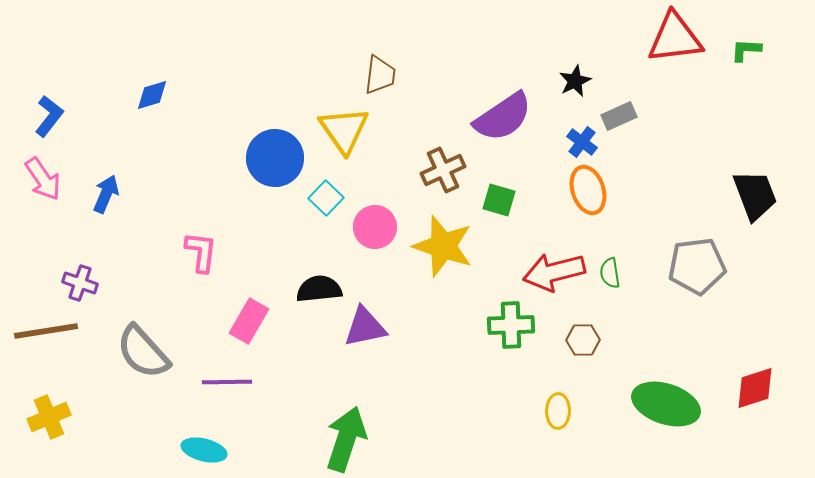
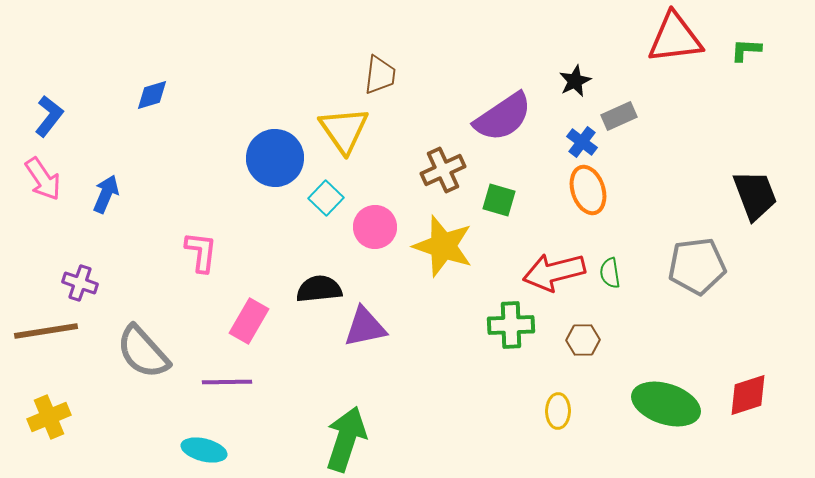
red diamond: moved 7 px left, 7 px down
